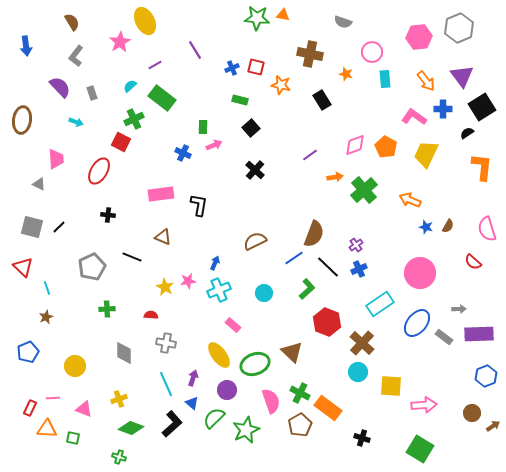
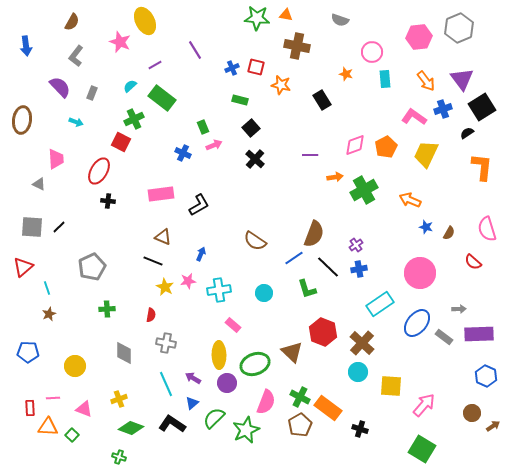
orange triangle at (283, 15): moved 3 px right
brown semicircle at (72, 22): rotated 60 degrees clockwise
gray semicircle at (343, 22): moved 3 px left, 2 px up
pink star at (120, 42): rotated 20 degrees counterclockwise
brown cross at (310, 54): moved 13 px left, 8 px up
purple triangle at (462, 76): moved 3 px down
gray rectangle at (92, 93): rotated 40 degrees clockwise
blue cross at (443, 109): rotated 18 degrees counterclockwise
green rectangle at (203, 127): rotated 24 degrees counterclockwise
orange pentagon at (386, 147): rotated 15 degrees clockwise
purple line at (310, 155): rotated 35 degrees clockwise
black cross at (255, 170): moved 11 px up
green cross at (364, 190): rotated 12 degrees clockwise
black L-shape at (199, 205): rotated 50 degrees clockwise
black cross at (108, 215): moved 14 px up
brown semicircle at (448, 226): moved 1 px right, 7 px down
gray square at (32, 227): rotated 10 degrees counterclockwise
brown semicircle at (255, 241): rotated 120 degrees counterclockwise
black line at (132, 257): moved 21 px right, 4 px down
blue arrow at (215, 263): moved 14 px left, 9 px up
red triangle at (23, 267): rotated 35 degrees clockwise
blue cross at (359, 269): rotated 14 degrees clockwise
green L-shape at (307, 289): rotated 115 degrees clockwise
cyan cross at (219, 290): rotated 15 degrees clockwise
red semicircle at (151, 315): rotated 96 degrees clockwise
brown star at (46, 317): moved 3 px right, 3 px up
red hexagon at (327, 322): moved 4 px left, 10 px down
blue pentagon at (28, 352): rotated 25 degrees clockwise
yellow ellipse at (219, 355): rotated 36 degrees clockwise
blue hexagon at (486, 376): rotated 15 degrees counterclockwise
purple arrow at (193, 378): rotated 77 degrees counterclockwise
purple circle at (227, 390): moved 7 px up
green cross at (300, 393): moved 4 px down
pink semicircle at (271, 401): moved 5 px left, 1 px down; rotated 40 degrees clockwise
blue triangle at (192, 403): rotated 40 degrees clockwise
pink arrow at (424, 405): rotated 45 degrees counterclockwise
red rectangle at (30, 408): rotated 28 degrees counterclockwise
black L-shape at (172, 424): rotated 104 degrees counterclockwise
orange triangle at (47, 429): moved 1 px right, 2 px up
green square at (73, 438): moved 1 px left, 3 px up; rotated 32 degrees clockwise
black cross at (362, 438): moved 2 px left, 9 px up
green square at (420, 449): moved 2 px right
